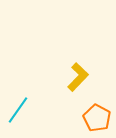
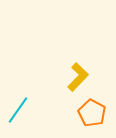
orange pentagon: moved 5 px left, 5 px up
